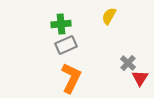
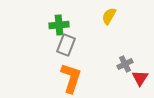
green cross: moved 2 px left, 1 px down
gray rectangle: rotated 45 degrees counterclockwise
gray cross: moved 3 px left, 1 px down; rotated 21 degrees clockwise
orange L-shape: rotated 8 degrees counterclockwise
